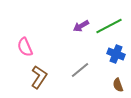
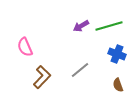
green line: rotated 12 degrees clockwise
blue cross: moved 1 px right
brown L-shape: moved 3 px right; rotated 10 degrees clockwise
